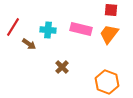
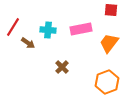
pink rectangle: rotated 25 degrees counterclockwise
orange trapezoid: moved 9 px down
brown arrow: moved 1 px left, 1 px up
orange hexagon: rotated 20 degrees clockwise
